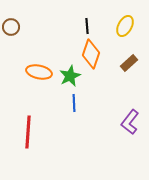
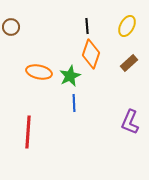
yellow ellipse: moved 2 px right
purple L-shape: rotated 15 degrees counterclockwise
